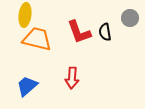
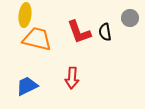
blue trapezoid: rotated 15 degrees clockwise
